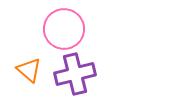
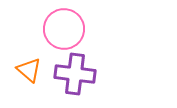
purple cross: rotated 21 degrees clockwise
